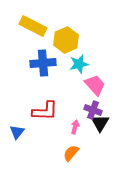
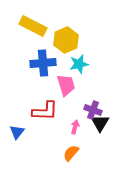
pink trapezoid: moved 29 px left; rotated 25 degrees clockwise
